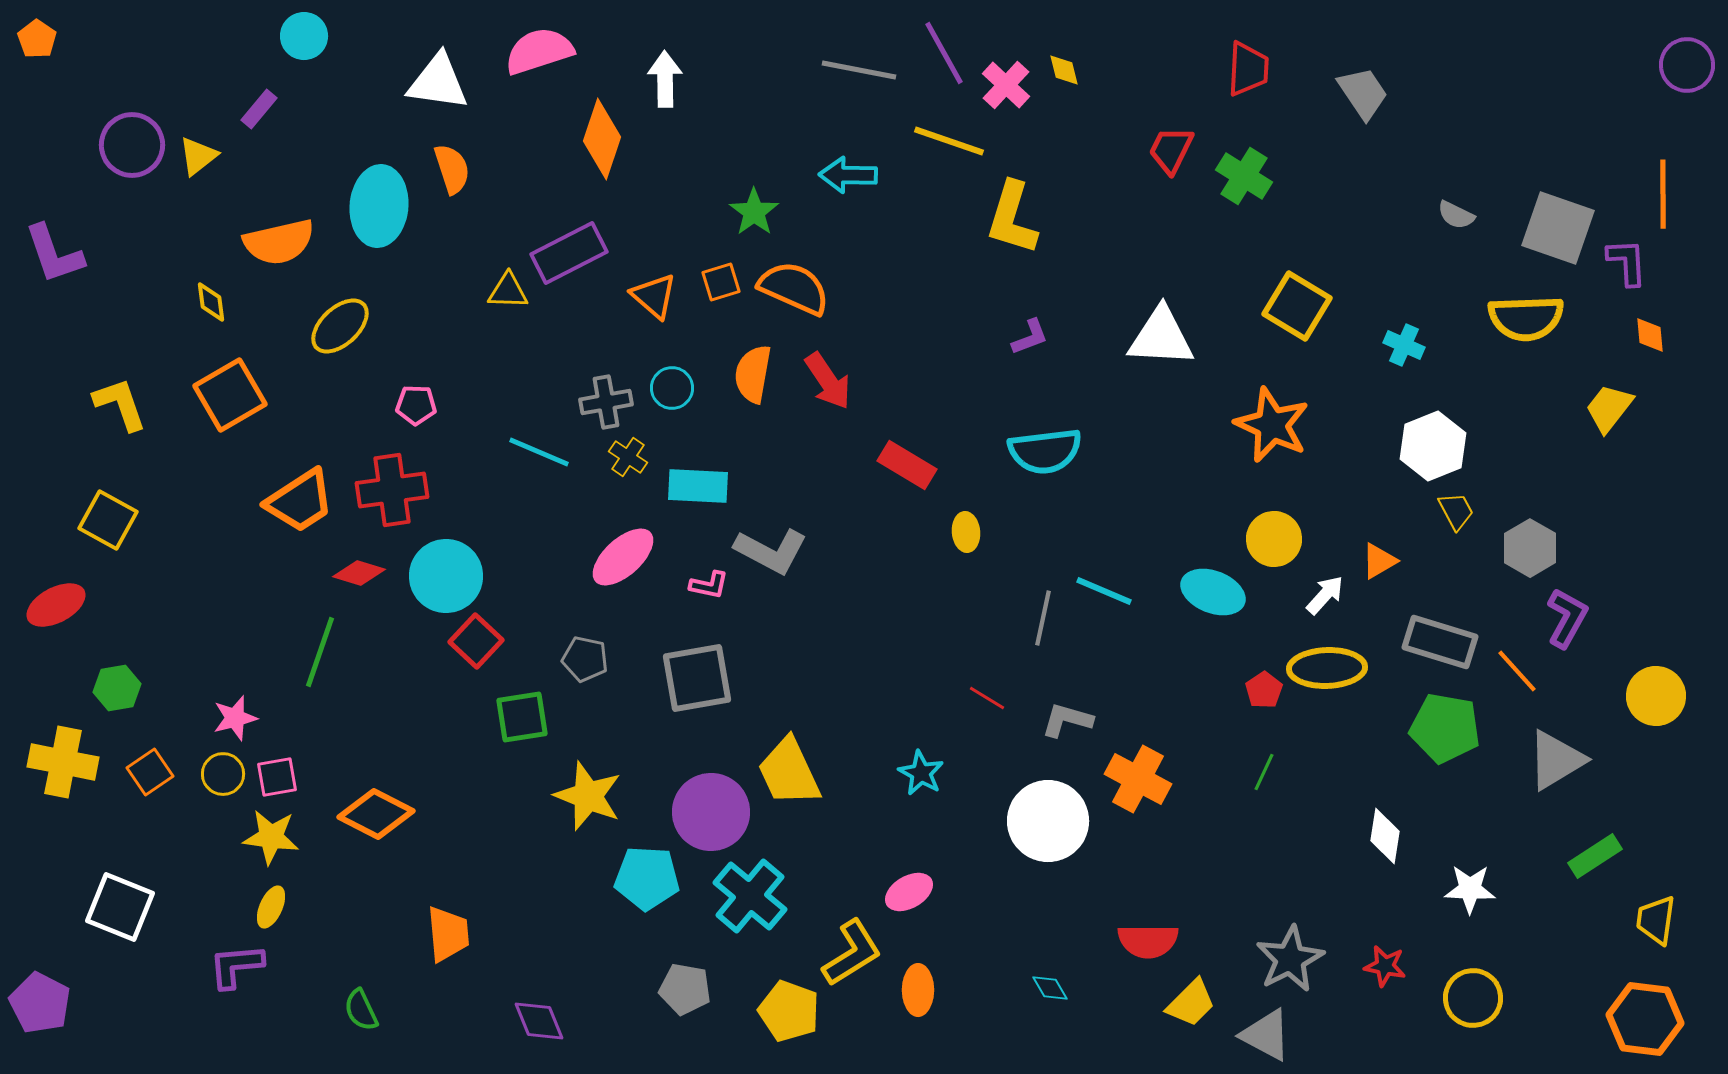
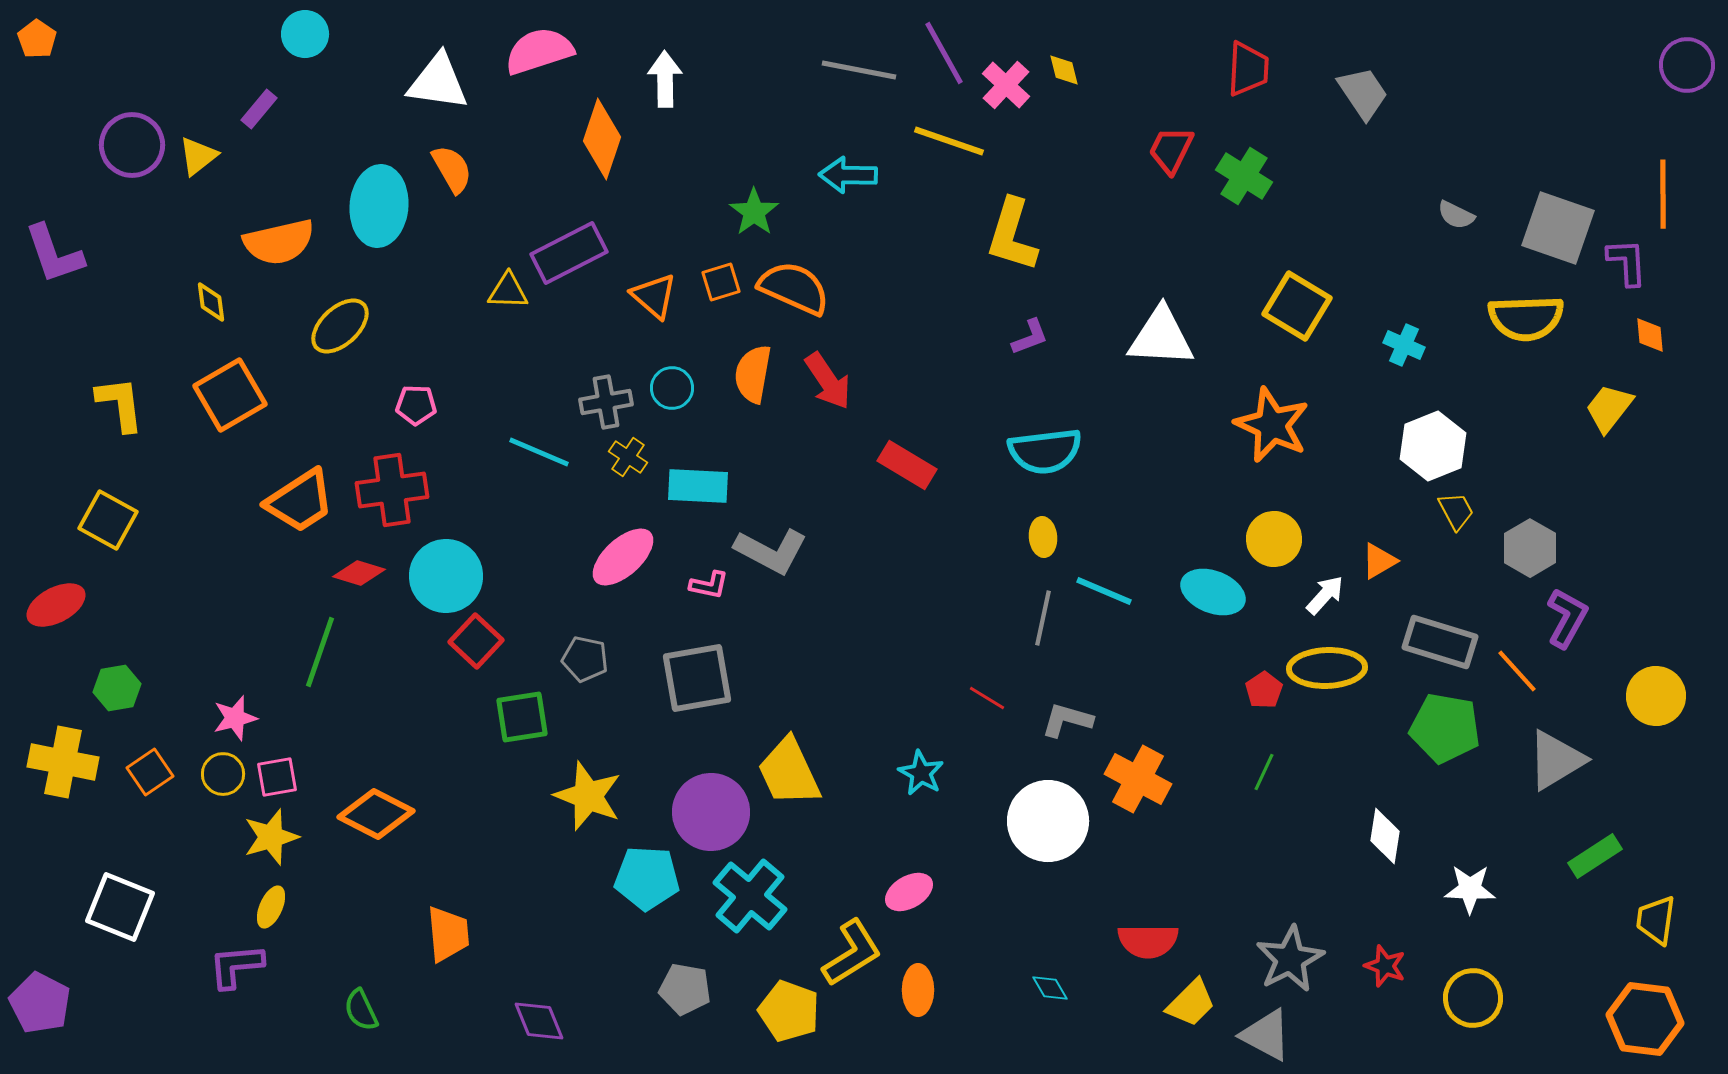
cyan circle at (304, 36): moved 1 px right, 2 px up
orange semicircle at (452, 169): rotated 12 degrees counterclockwise
yellow L-shape at (1012, 218): moved 17 px down
yellow L-shape at (120, 404): rotated 12 degrees clockwise
yellow ellipse at (966, 532): moved 77 px right, 5 px down
yellow star at (271, 837): rotated 24 degrees counterclockwise
red star at (1385, 966): rotated 9 degrees clockwise
